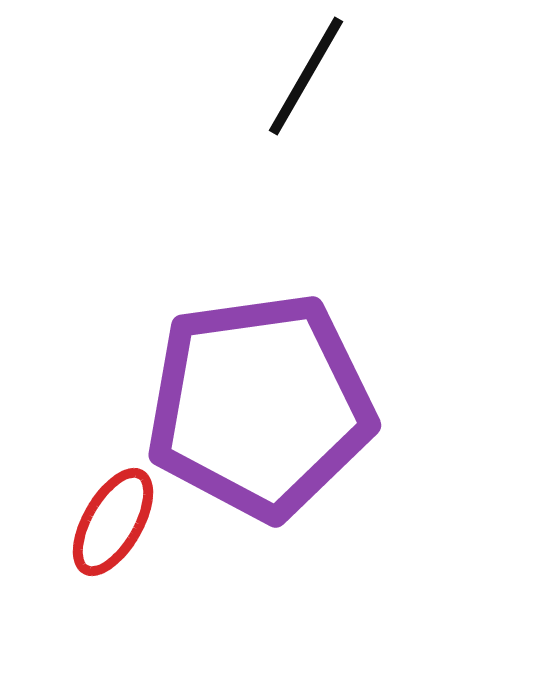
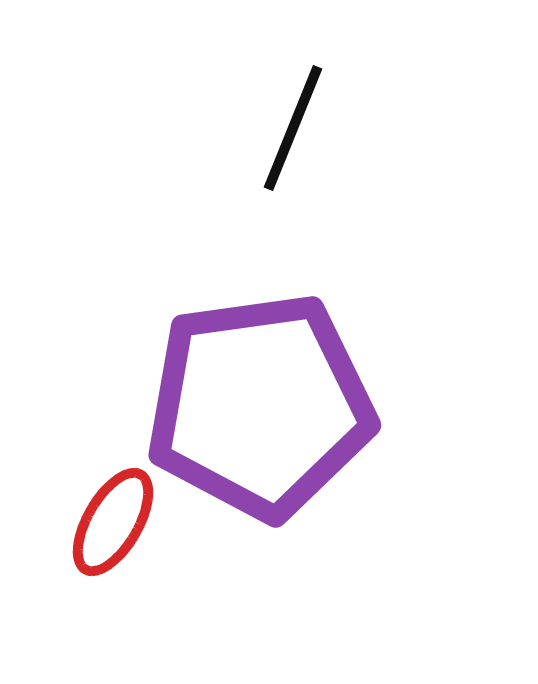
black line: moved 13 px left, 52 px down; rotated 8 degrees counterclockwise
